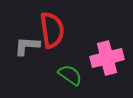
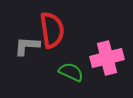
green semicircle: moved 1 px right, 3 px up; rotated 10 degrees counterclockwise
